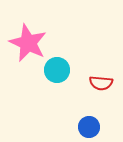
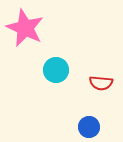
pink star: moved 3 px left, 15 px up
cyan circle: moved 1 px left
